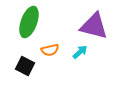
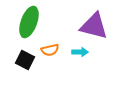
cyan arrow: rotated 42 degrees clockwise
black square: moved 6 px up
